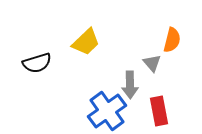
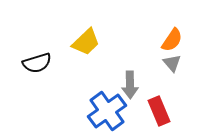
orange semicircle: rotated 20 degrees clockwise
gray triangle: moved 20 px right
red rectangle: rotated 12 degrees counterclockwise
